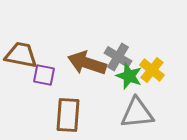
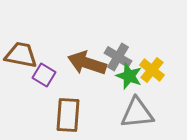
purple square: rotated 20 degrees clockwise
